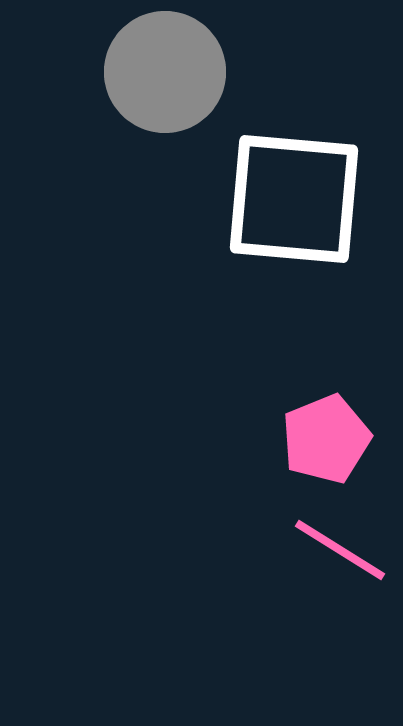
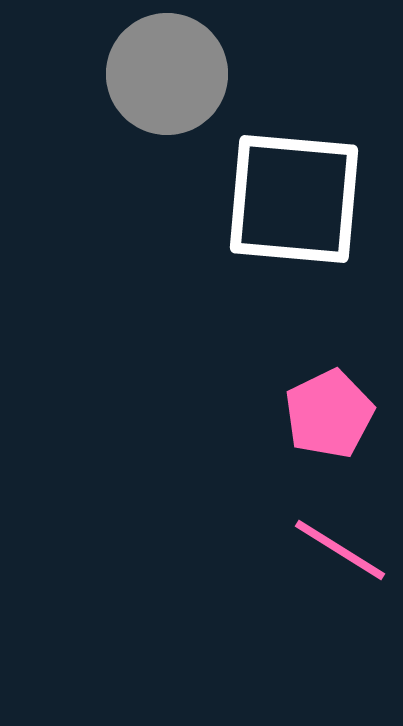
gray circle: moved 2 px right, 2 px down
pink pentagon: moved 3 px right, 25 px up; rotated 4 degrees counterclockwise
